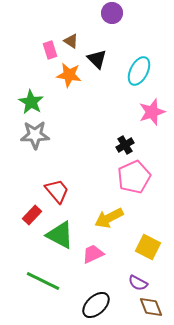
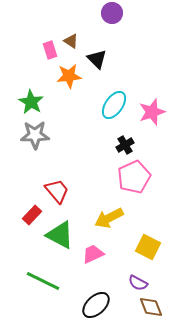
cyan ellipse: moved 25 px left, 34 px down; rotated 8 degrees clockwise
orange star: moved 1 px down; rotated 15 degrees counterclockwise
